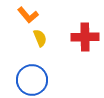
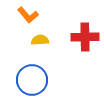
yellow semicircle: moved 2 px down; rotated 72 degrees counterclockwise
